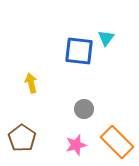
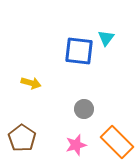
yellow arrow: rotated 120 degrees clockwise
